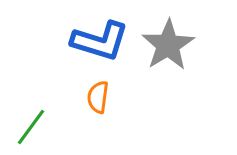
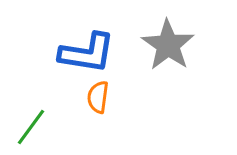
blue L-shape: moved 13 px left, 12 px down; rotated 8 degrees counterclockwise
gray star: rotated 6 degrees counterclockwise
